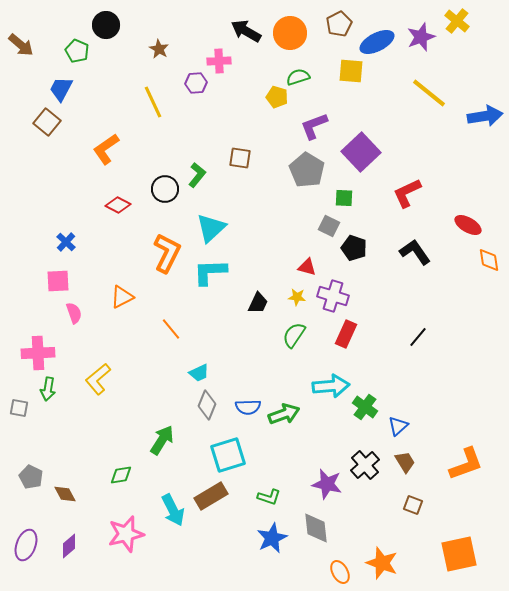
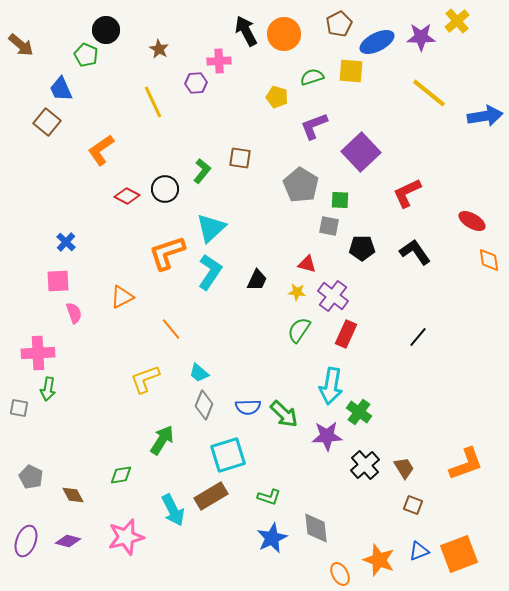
yellow cross at (457, 21): rotated 10 degrees clockwise
black circle at (106, 25): moved 5 px down
black arrow at (246, 31): rotated 32 degrees clockwise
orange circle at (290, 33): moved 6 px left, 1 px down
purple star at (421, 37): rotated 20 degrees clockwise
green pentagon at (77, 51): moved 9 px right, 4 px down
green semicircle at (298, 77): moved 14 px right
blue trapezoid at (61, 89): rotated 52 degrees counterclockwise
orange L-shape at (106, 149): moved 5 px left, 1 px down
gray pentagon at (307, 170): moved 6 px left, 15 px down
green L-shape at (197, 175): moved 5 px right, 4 px up
green square at (344, 198): moved 4 px left, 2 px down
red diamond at (118, 205): moved 9 px right, 9 px up
red ellipse at (468, 225): moved 4 px right, 4 px up
gray square at (329, 226): rotated 15 degrees counterclockwise
black pentagon at (354, 248): moved 8 px right; rotated 20 degrees counterclockwise
orange L-shape at (167, 253): rotated 135 degrees counterclockwise
red triangle at (307, 267): moved 3 px up
cyan L-shape at (210, 272): rotated 126 degrees clockwise
purple cross at (333, 296): rotated 20 degrees clockwise
yellow star at (297, 297): moved 5 px up
black trapezoid at (258, 303): moved 1 px left, 23 px up
green semicircle at (294, 335): moved 5 px right, 5 px up
cyan trapezoid at (199, 373): rotated 65 degrees clockwise
yellow L-shape at (98, 379): moved 47 px right; rotated 20 degrees clockwise
cyan arrow at (331, 386): rotated 105 degrees clockwise
gray diamond at (207, 405): moved 3 px left
green cross at (365, 407): moved 6 px left, 5 px down
green arrow at (284, 414): rotated 64 degrees clockwise
blue triangle at (398, 426): moved 21 px right, 125 px down; rotated 20 degrees clockwise
brown trapezoid at (405, 462): moved 1 px left, 6 px down
purple star at (327, 484): moved 48 px up; rotated 16 degrees counterclockwise
brown diamond at (65, 494): moved 8 px right, 1 px down
pink star at (126, 534): moved 3 px down
purple ellipse at (26, 545): moved 4 px up
purple diamond at (69, 546): moved 1 px left, 5 px up; rotated 55 degrees clockwise
orange square at (459, 554): rotated 9 degrees counterclockwise
orange star at (382, 563): moved 3 px left, 3 px up
orange ellipse at (340, 572): moved 2 px down
